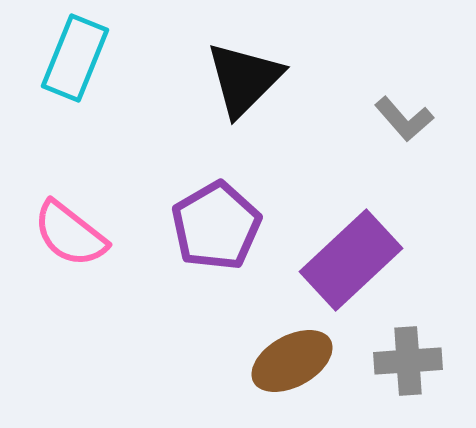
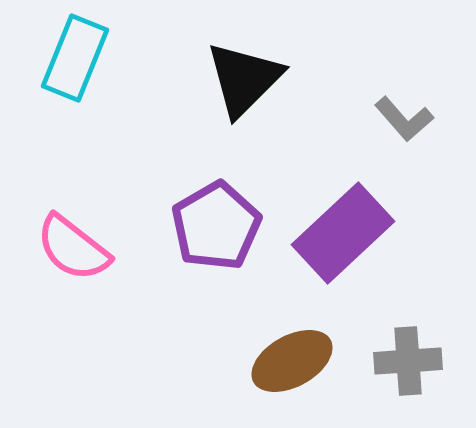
pink semicircle: moved 3 px right, 14 px down
purple rectangle: moved 8 px left, 27 px up
